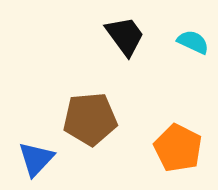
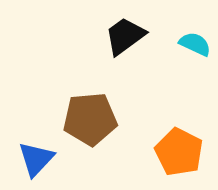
black trapezoid: rotated 90 degrees counterclockwise
cyan semicircle: moved 2 px right, 2 px down
orange pentagon: moved 1 px right, 4 px down
